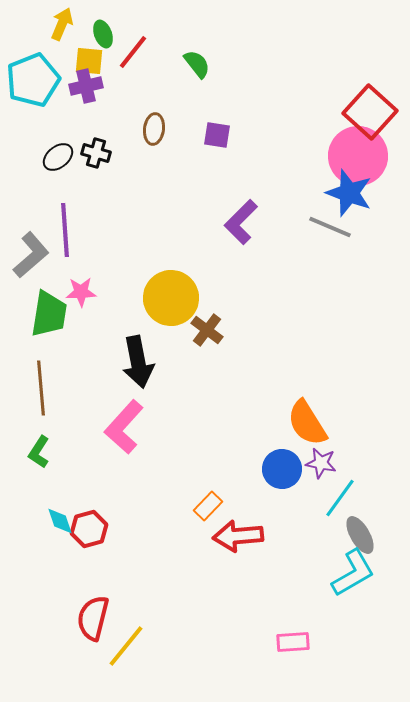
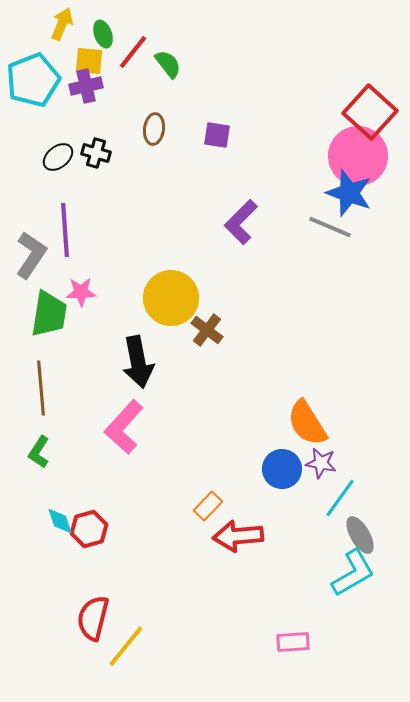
green semicircle: moved 29 px left
gray L-shape: rotated 15 degrees counterclockwise
